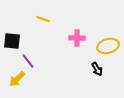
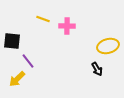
pink cross: moved 10 px left, 12 px up
